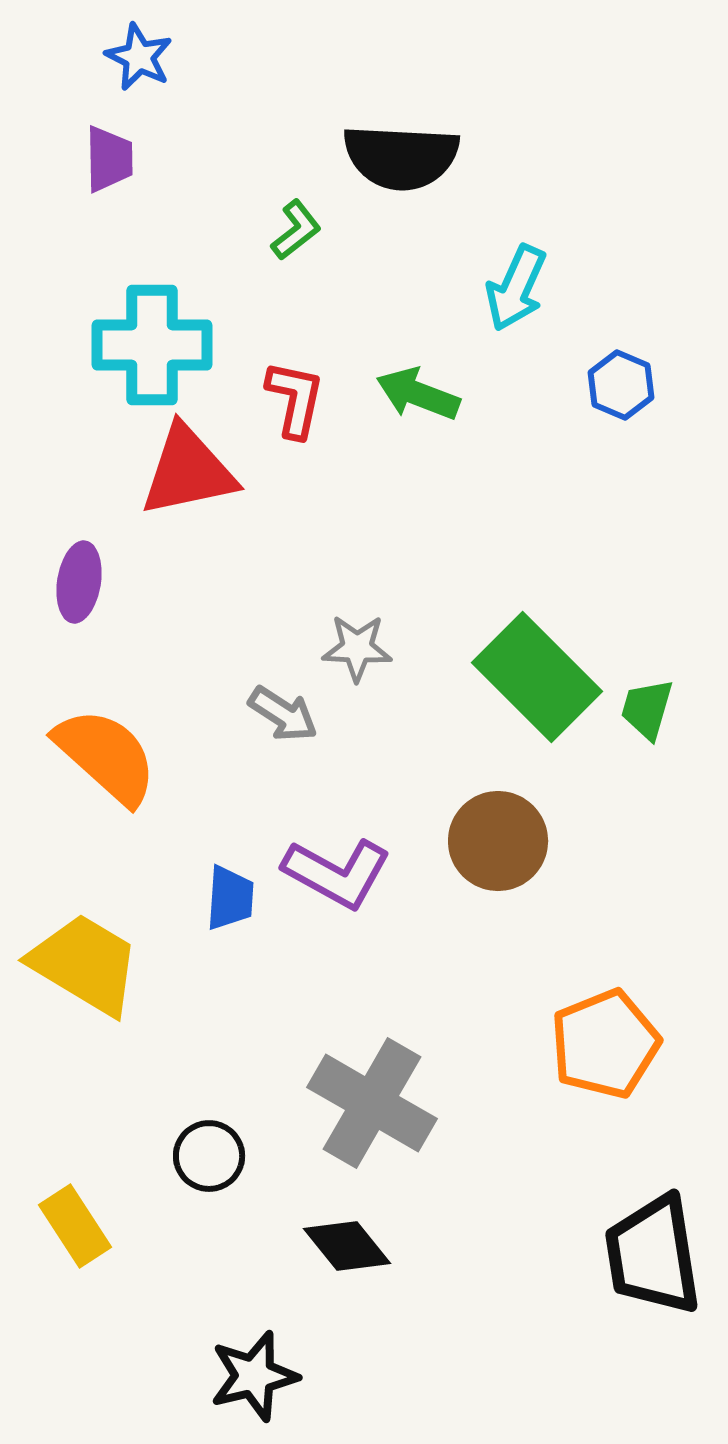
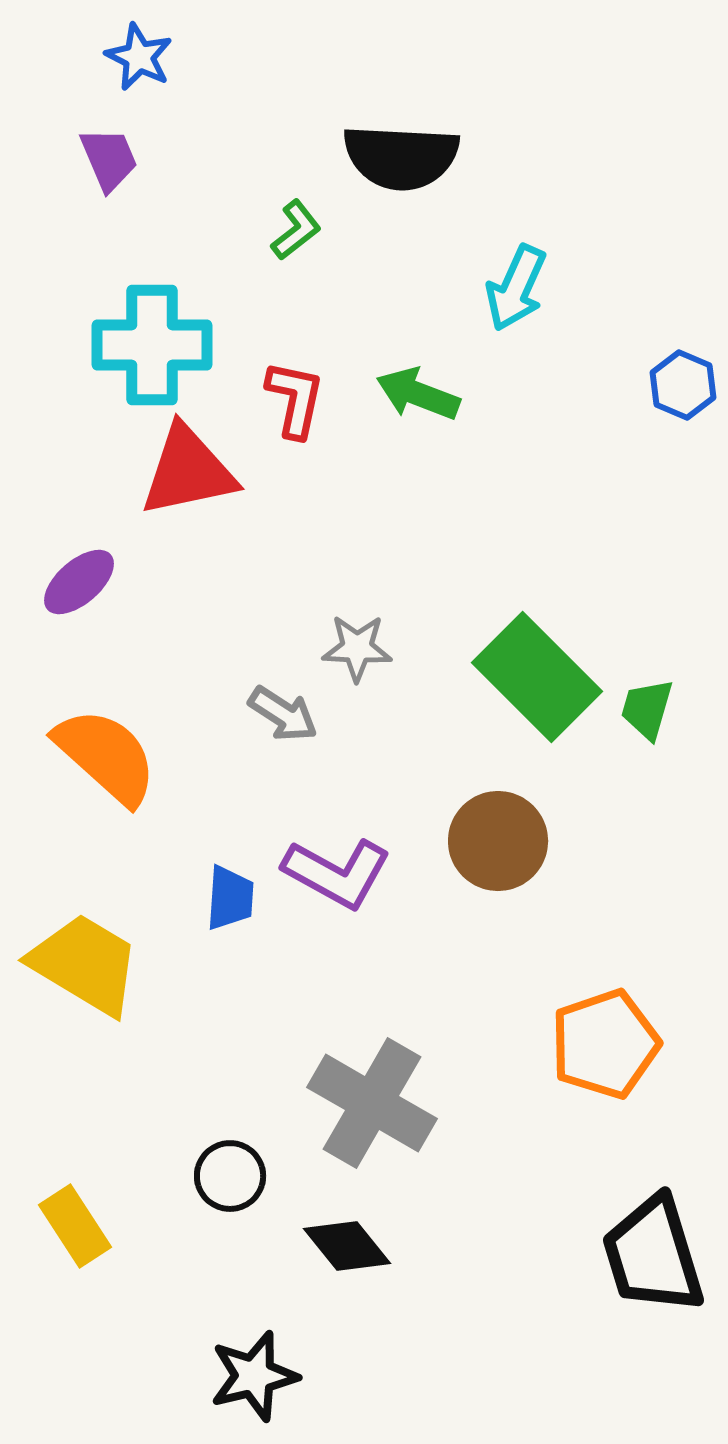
purple trapezoid: rotated 22 degrees counterclockwise
blue hexagon: moved 62 px right
purple ellipse: rotated 40 degrees clockwise
orange pentagon: rotated 3 degrees clockwise
black circle: moved 21 px right, 20 px down
black trapezoid: rotated 8 degrees counterclockwise
